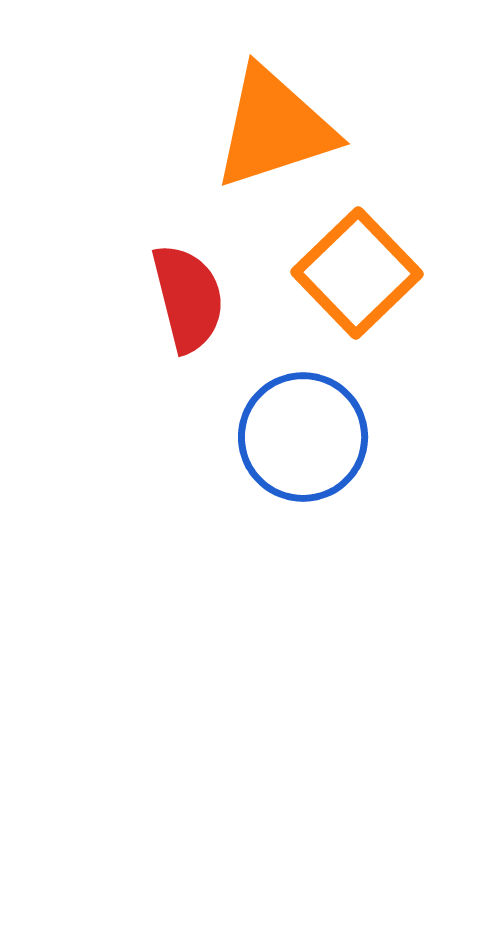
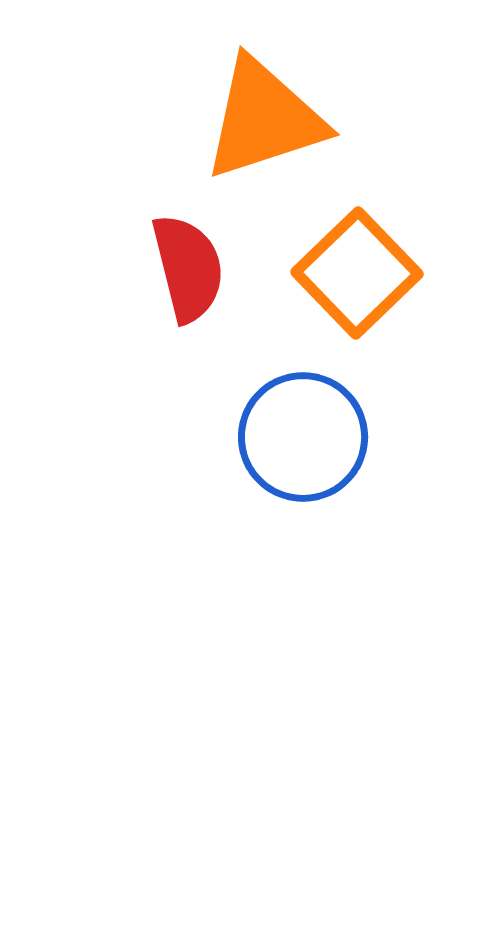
orange triangle: moved 10 px left, 9 px up
red semicircle: moved 30 px up
